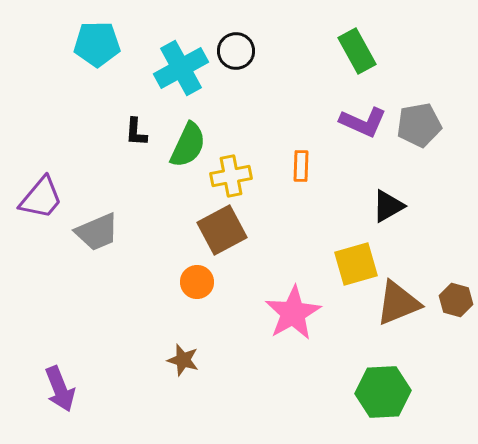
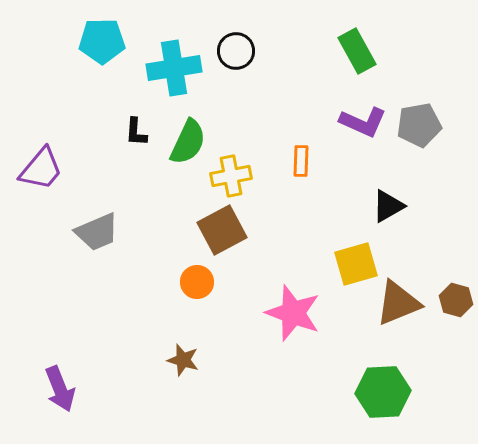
cyan pentagon: moved 5 px right, 3 px up
cyan cross: moved 7 px left; rotated 20 degrees clockwise
green semicircle: moved 3 px up
orange rectangle: moved 5 px up
purple trapezoid: moved 29 px up
pink star: rotated 22 degrees counterclockwise
